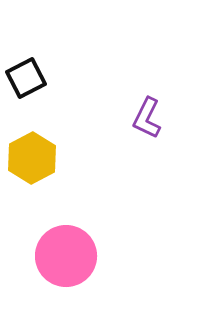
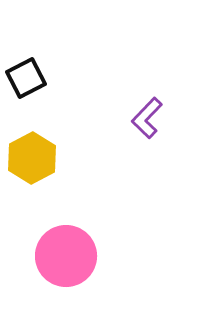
purple L-shape: rotated 18 degrees clockwise
